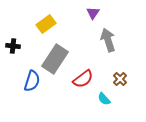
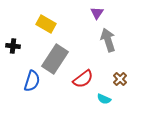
purple triangle: moved 4 px right
yellow rectangle: rotated 66 degrees clockwise
cyan semicircle: rotated 24 degrees counterclockwise
